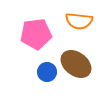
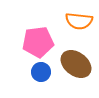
pink pentagon: moved 2 px right, 8 px down
blue circle: moved 6 px left
